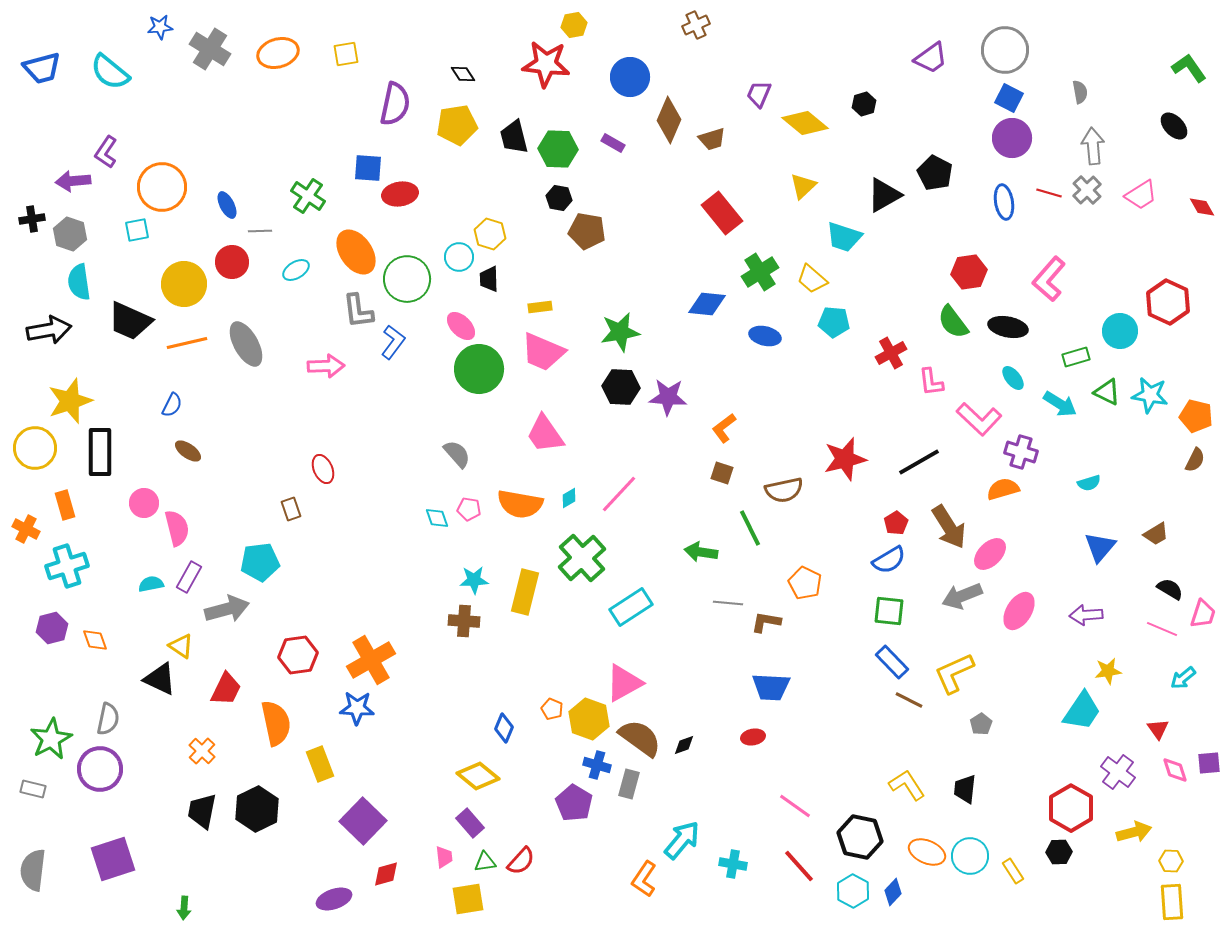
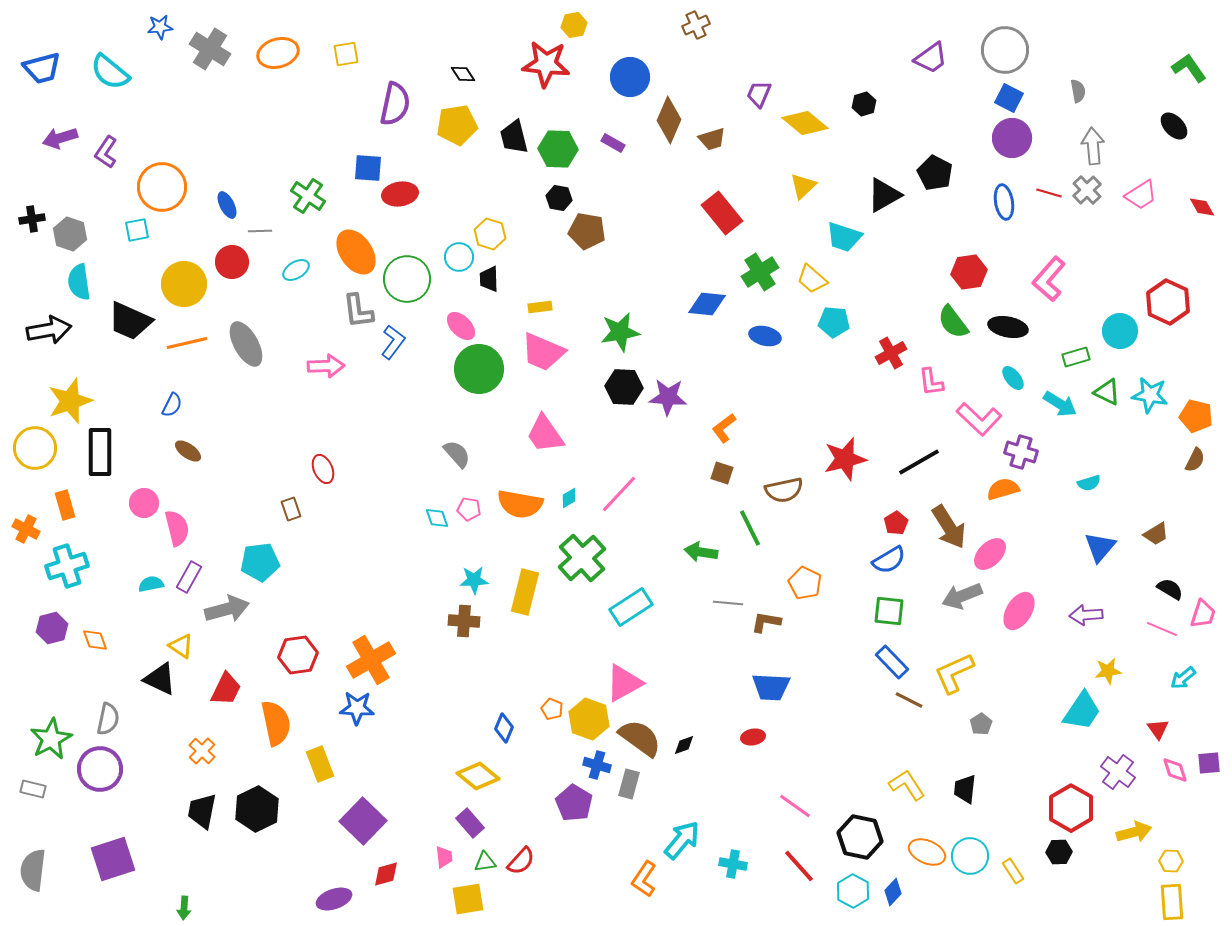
gray semicircle at (1080, 92): moved 2 px left, 1 px up
purple arrow at (73, 181): moved 13 px left, 43 px up; rotated 12 degrees counterclockwise
black hexagon at (621, 387): moved 3 px right
